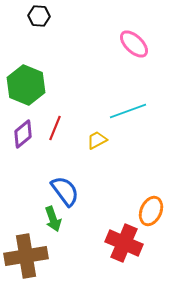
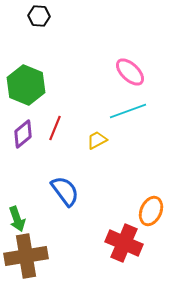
pink ellipse: moved 4 px left, 28 px down
green arrow: moved 36 px left
